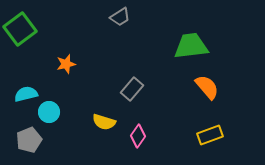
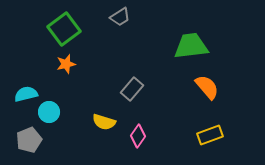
green square: moved 44 px right
